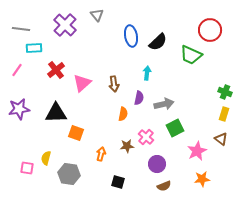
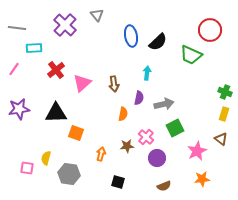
gray line: moved 4 px left, 1 px up
pink line: moved 3 px left, 1 px up
purple circle: moved 6 px up
